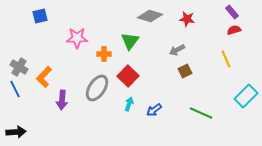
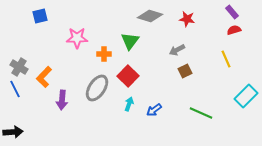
black arrow: moved 3 px left
